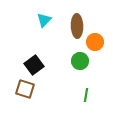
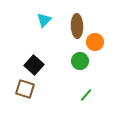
black square: rotated 12 degrees counterclockwise
green line: rotated 32 degrees clockwise
